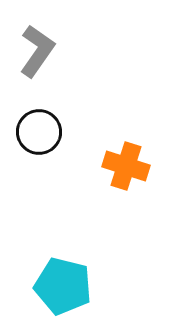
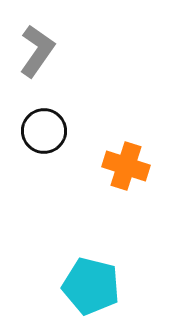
black circle: moved 5 px right, 1 px up
cyan pentagon: moved 28 px right
